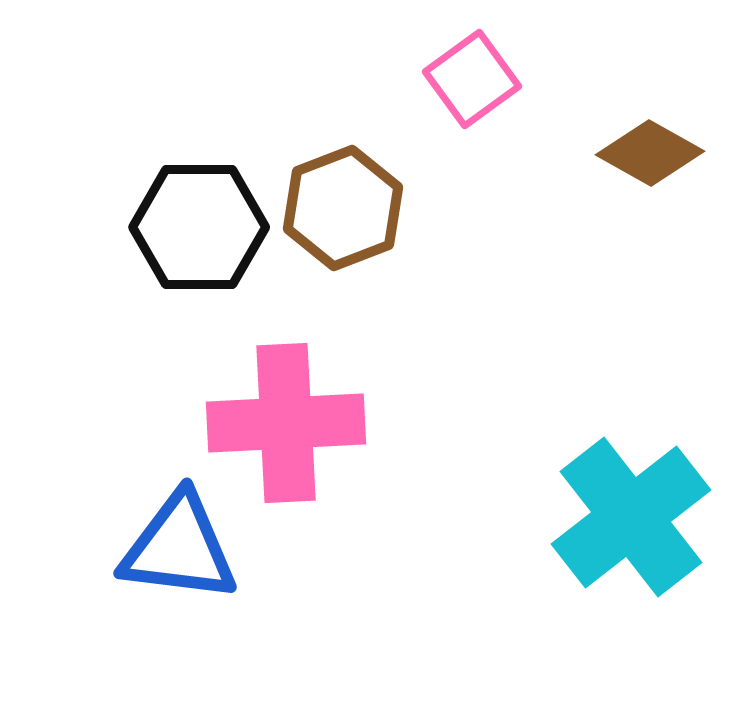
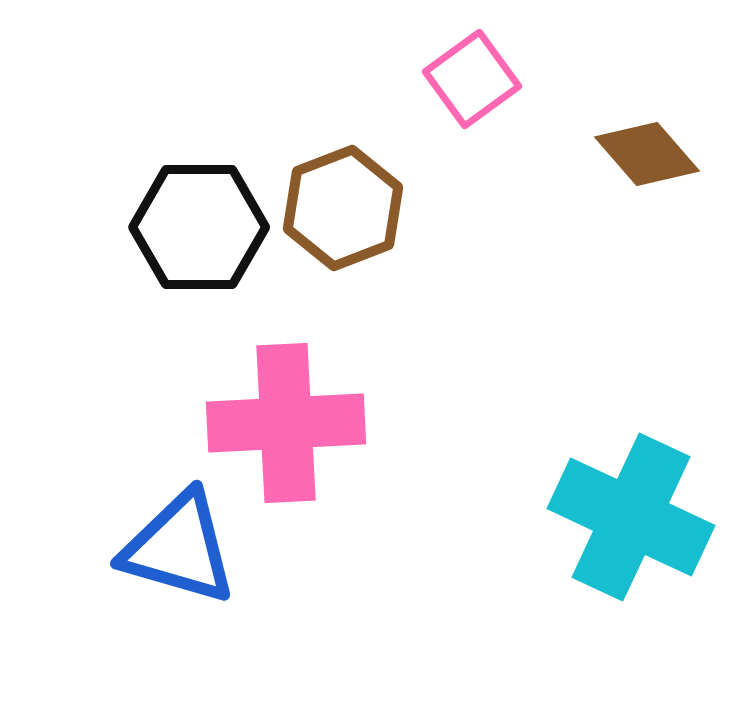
brown diamond: moved 3 px left, 1 px down; rotated 20 degrees clockwise
cyan cross: rotated 27 degrees counterclockwise
blue triangle: rotated 9 degrees clockwise
